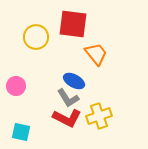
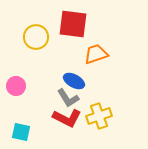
orange trapezoid: rotated 70 degrees counterclockwise
